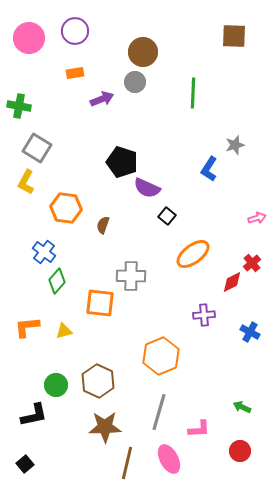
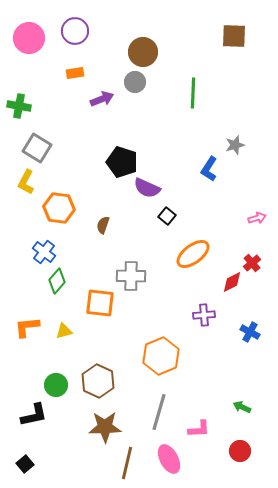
orange hexagon at (66, 208): moved 7 px left
